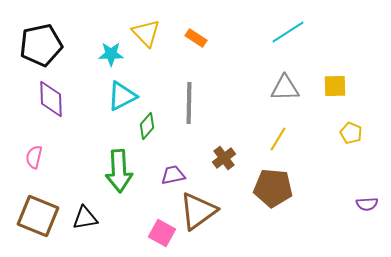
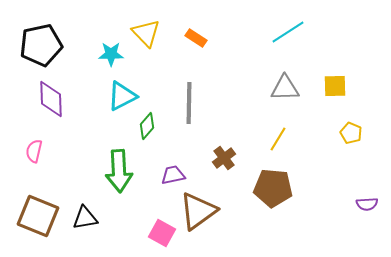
pink semicircle: moved 6 px up
